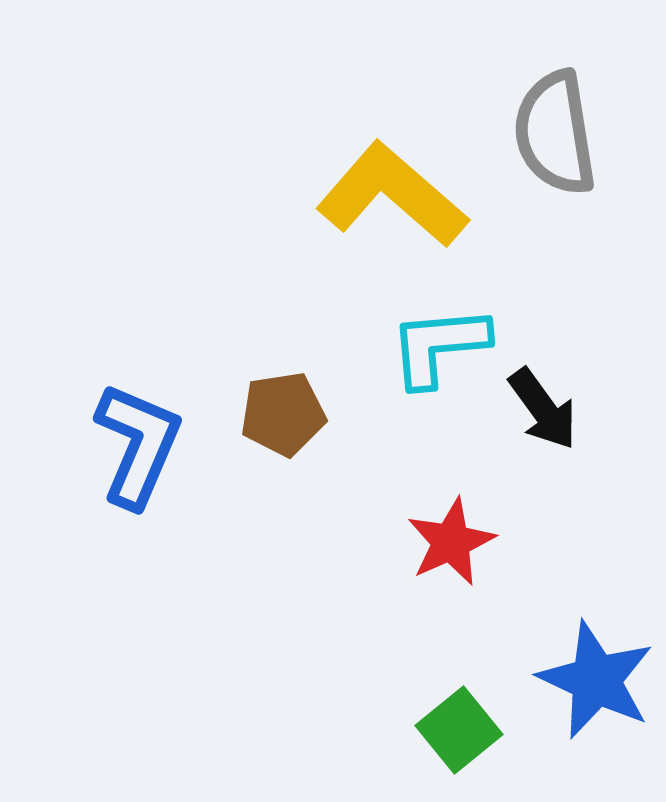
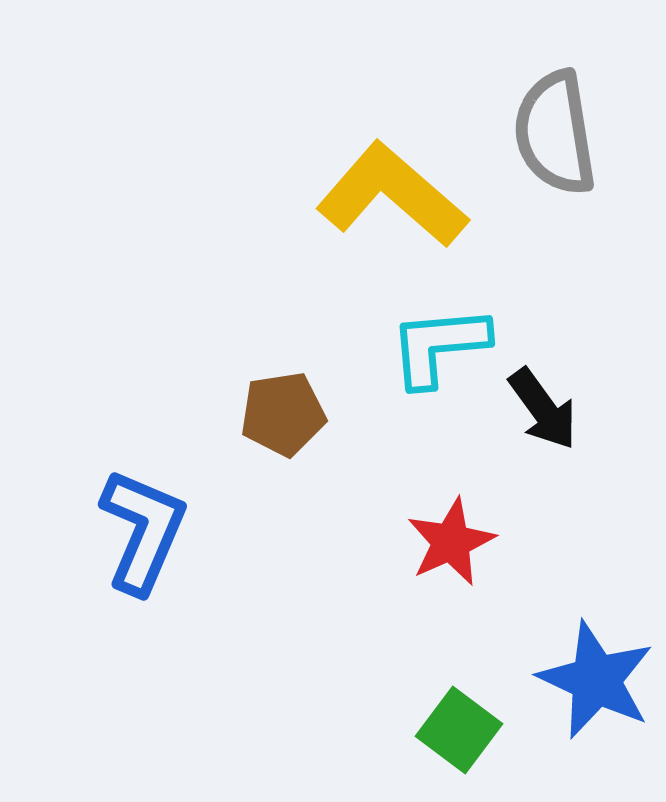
blue L-shape: moved 5 px right, 86 px down
green square: rotated 14 degrees counterclockwise
